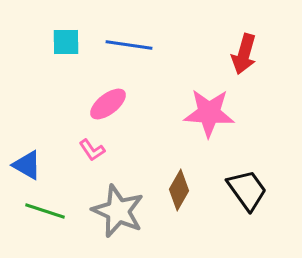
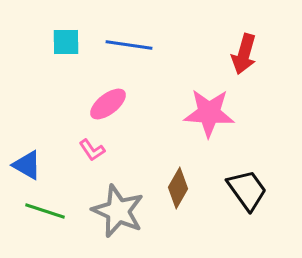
brown diamond: moved 1 px left, 2 px up
